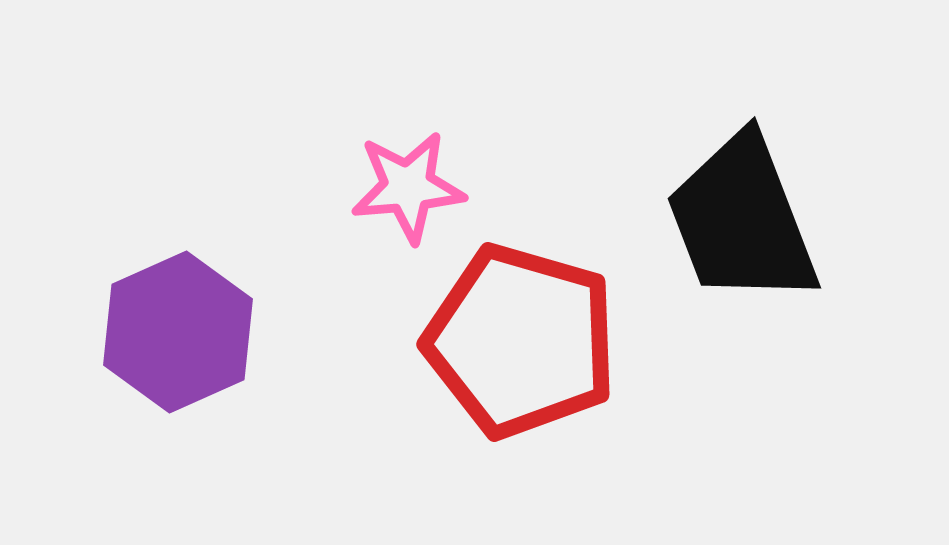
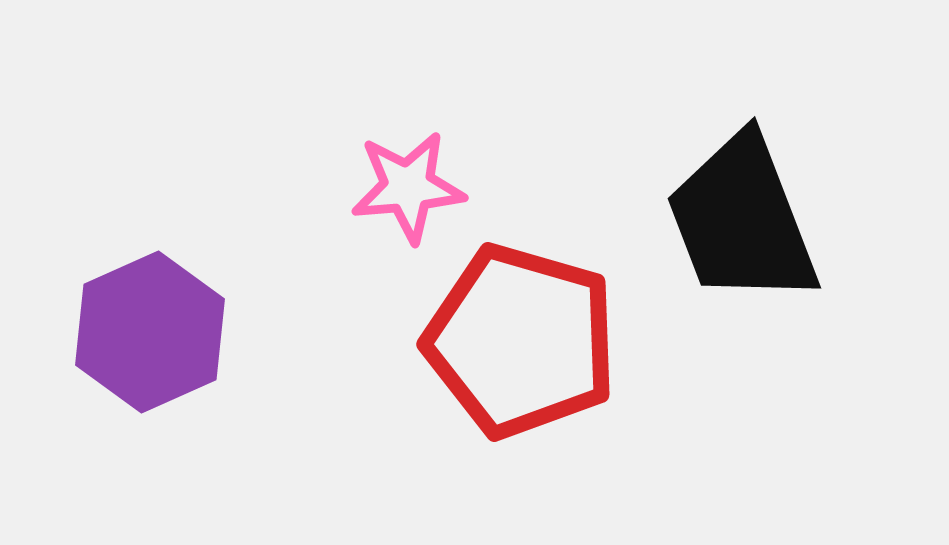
purple hexagon: moved 28 px left
